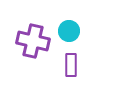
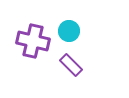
purple rectangle: rotated 45 degrees counterclockwise
